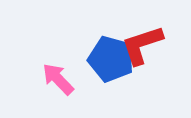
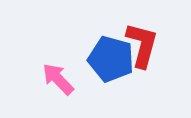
red L-shape: rotated 123 degrees clockwise
